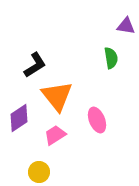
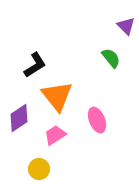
purple triangle: rotated 36 degrees clockwise
green semicircle: rotated 30 degrees counterclockwise
yellow circle: moved 3 px up
